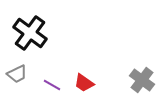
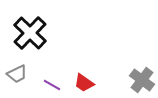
black cross: rotated 8 degrees clockwise
